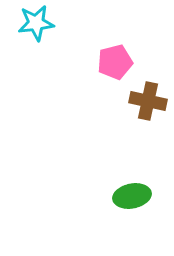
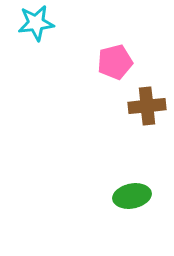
brown cross: moved 1 px left, 5 px down; rotated 18 degrees counterclockwise
